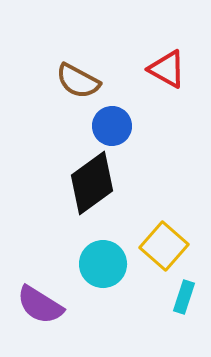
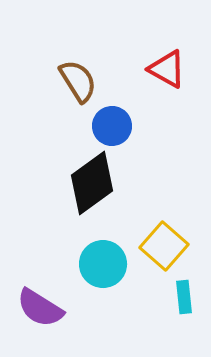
brown semicircle: rotated 150 degrees counterclockwise
cyan rectangle: rotated 24 degrees counterclockwise
purple semicircle: moved 3 px down
